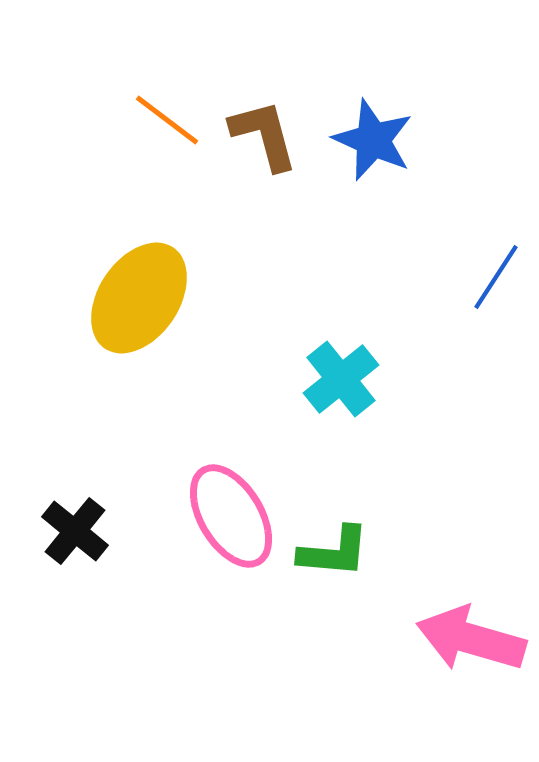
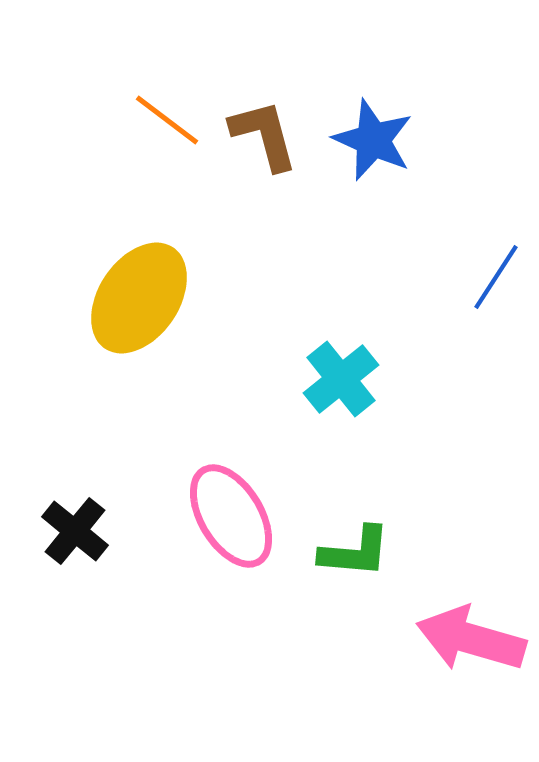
green L-shape: moved 21 px right
